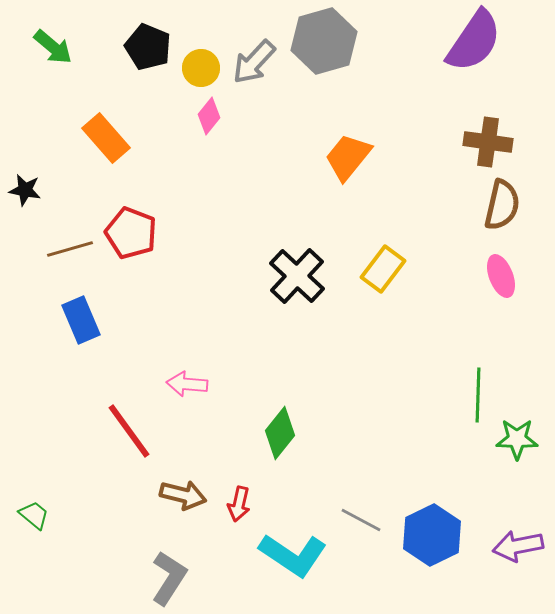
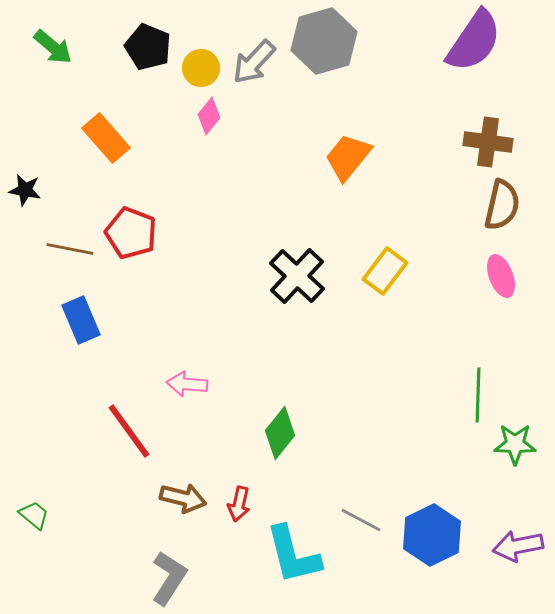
brown line: rotated 27 degrees clockwise
yellow rectangle: moved 2 px right, 2 px down
green star: moved 2 px left, 5 px down
brown arrow: moved 3 px down
cyan L-shape: rotated 42 degrees clockwise
